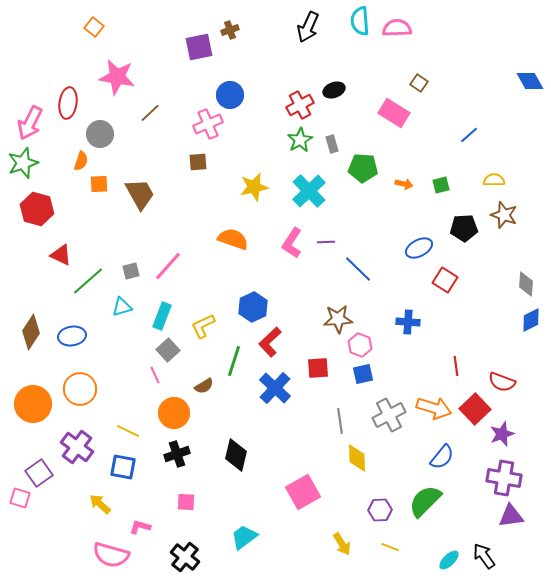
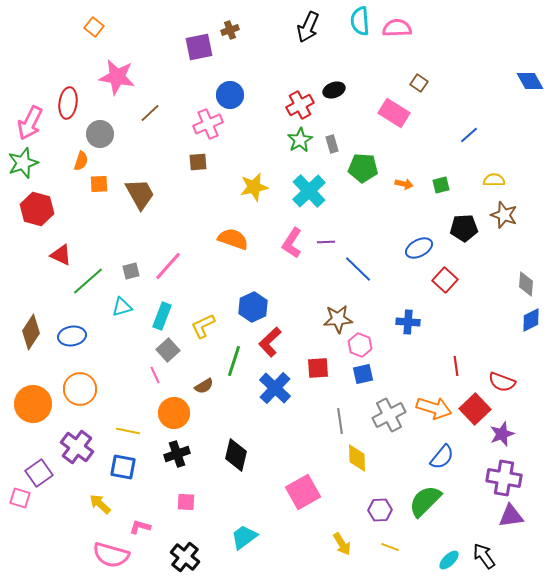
red square at (445, 280): rotated 10 degrees clockwise
yellow line at (128, 431): rotated 15 degrees counterclockwise
